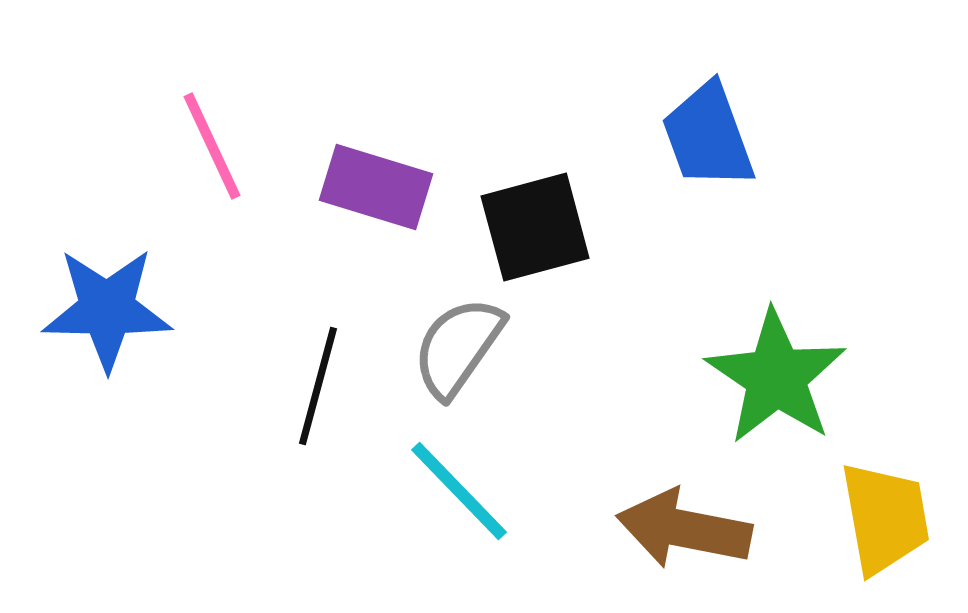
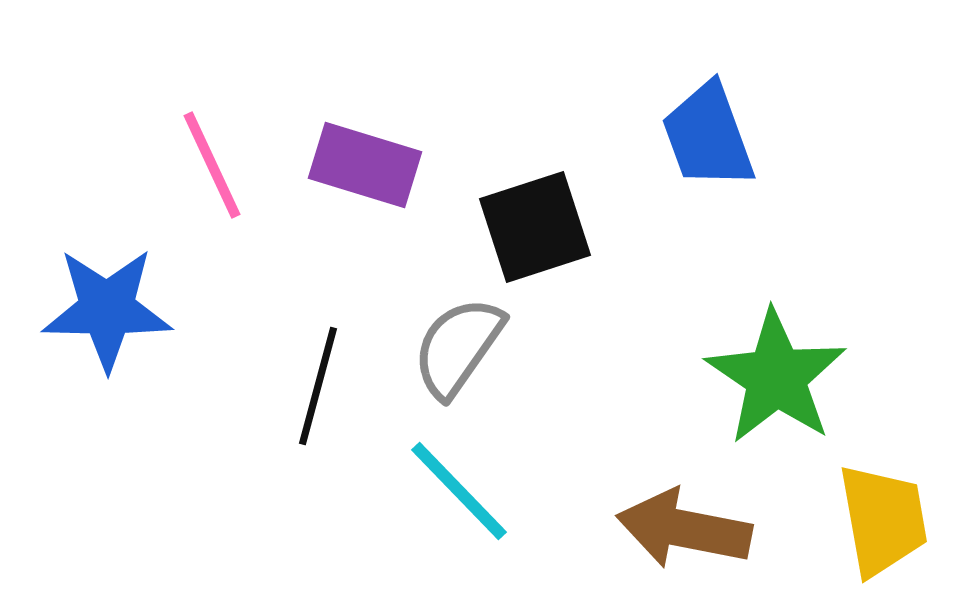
pink line: moved 19 px down
purple rectangle: moved 11 px left, 22 px up
black square: rotated 3 degrees counterclockwise
yellow trapezoid: moved 2 px left, 2 px down
